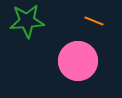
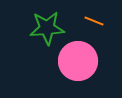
green star: moved 20 px right, 7 px down
